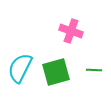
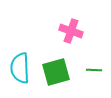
cyan semicircle: rotated 28 degrees counterclockwise
